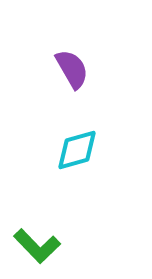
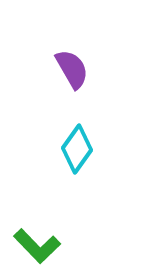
cyan diamond: moved 1 px up; rotated 39 degrees counterclockwise
